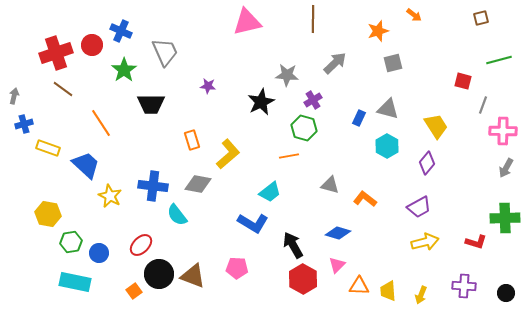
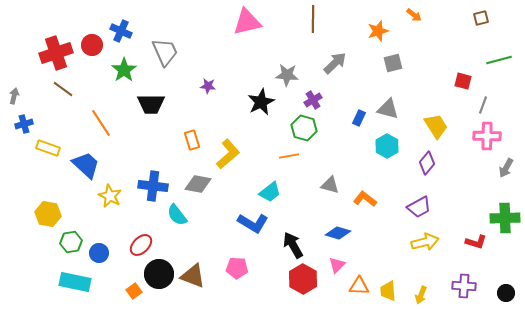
pink cross at (503, 131): moved 16 px left, 5 px down
